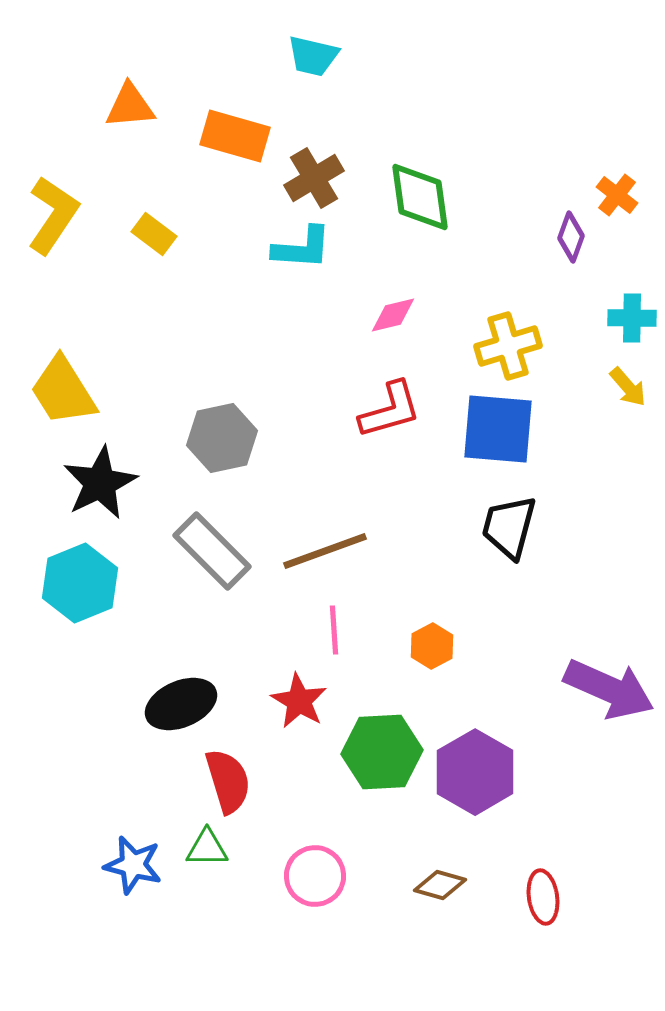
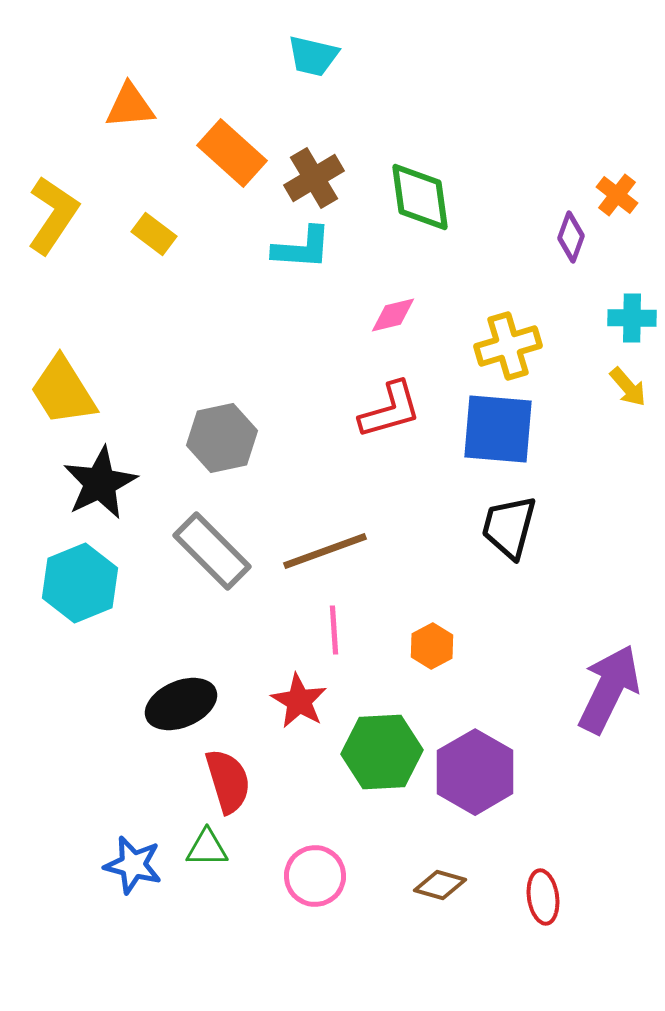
orange rectangle: moved 3 px left, 17 px down; rotated 26 degrees clockwise
purple arrow: rotated 88 degrees counterclockwise
